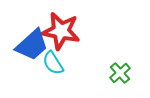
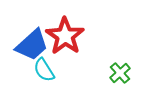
red star: moved 4 px right, 5 px down; rotated 24 degrees clockwise
cyan semicircle: moved 9 px left, 7 px down
